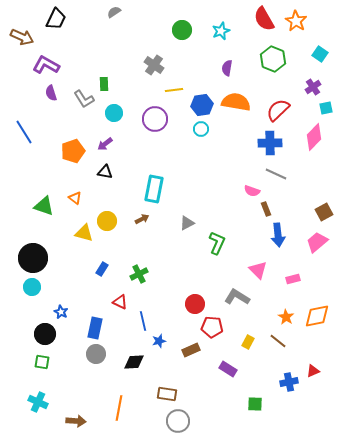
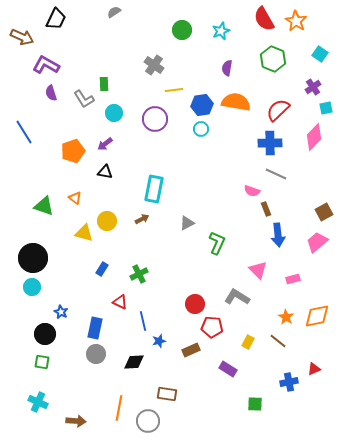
red triangle at (313, 371): moved 1 px right, 2 px up
gray circle at (178, 421): moved 30 px left
